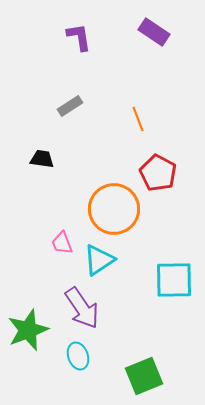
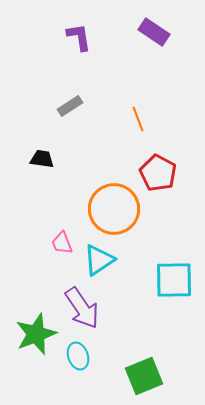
green star: moved 8 px right, 4 px down
